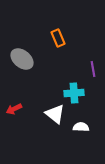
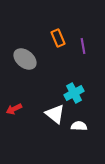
gray ellipse: moved 3 px right
purple line: moved 10 px left, 23 px up
cyan cross: rotated 24 degrees counterclockwise
white semicircle: moved 2 px left, 1 px up
